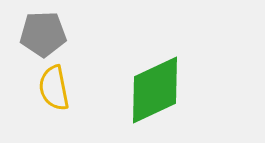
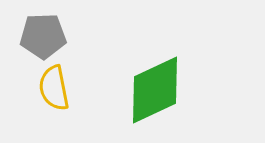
gray pentagon: moved 2 px down
